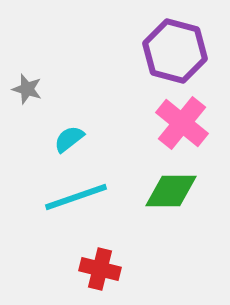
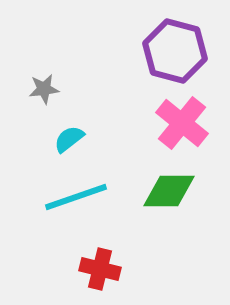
gray star: moved 17 px right; rotated 24 degrees counterclockwise
green diamond: moved 2 px left
